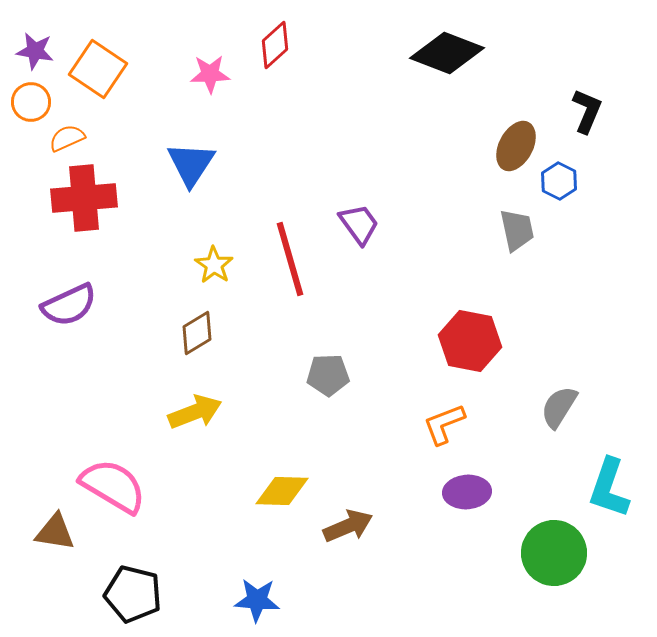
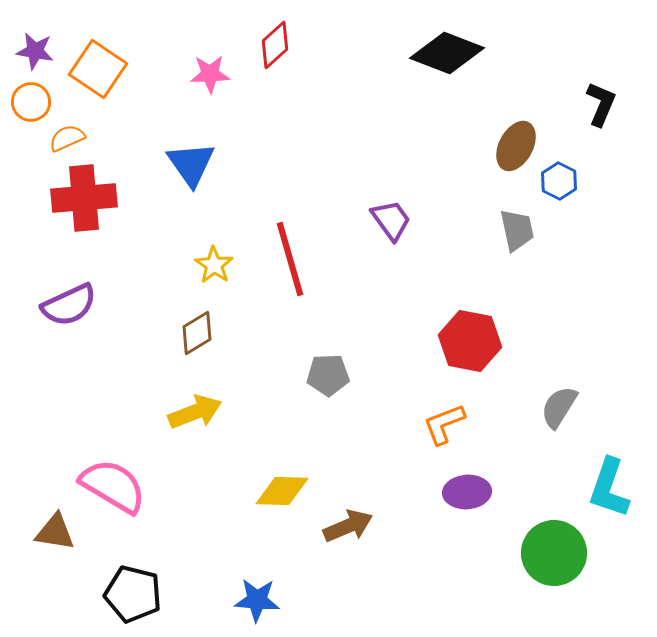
black L-shape: moved 14 px right, 7 px up
blue triangle: rotated 8 degrees counterclockwise
purple trapezoid: moved 32 px right, 4 px up
